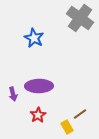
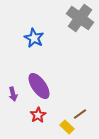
purple ellipse: rotated 56 degrees clockwise
yellow rectangle: rotated 16 degrees counterclockwise
